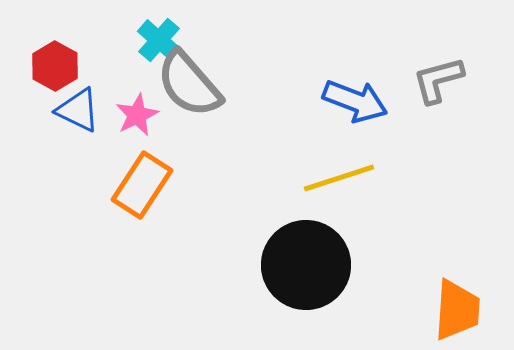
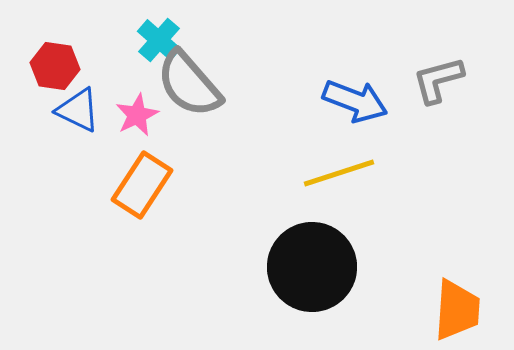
red hexagon: rotated 21 degrees counterclockwise
yellow line: moved 5 px up
black circle: moved 6 px right, 2 px down
